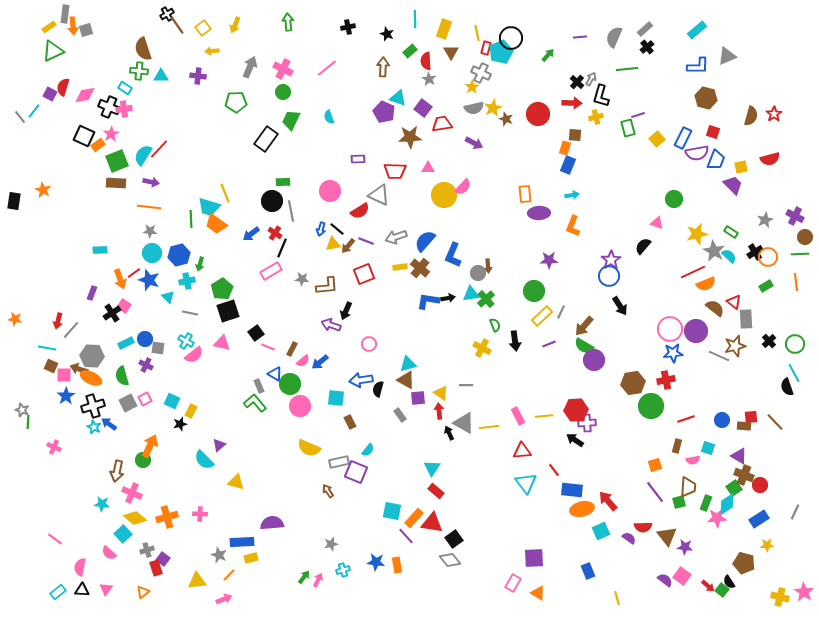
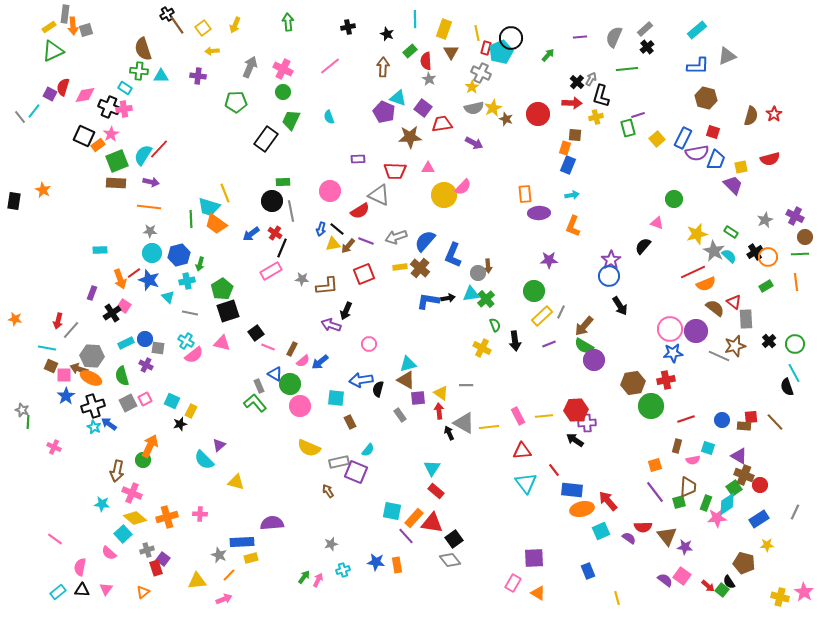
pink line at (327, 68): moved 3 px right, 2 px up
